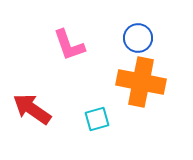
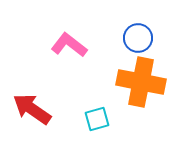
pink L-shape: rotated 147 degrees clockwise
